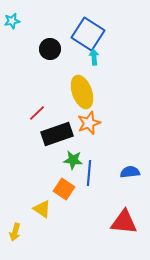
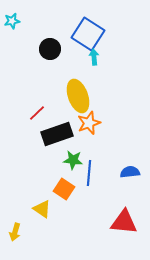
yellow ellipse: moved 4 px left, 4 px down
